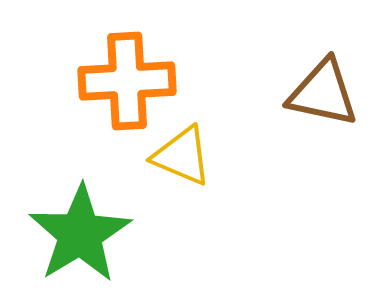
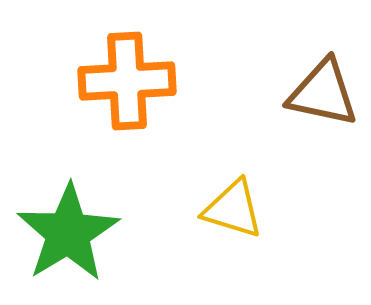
yellow triangle: moved 51 px right, 53 px down; rotated 6 degrees counterclockwise
green star: moved 12 px left, 1 px up
